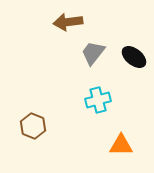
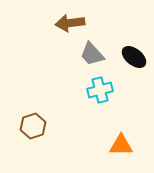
brown arrow: moved 2 px right, 1 px down
gray trapezoid: moved 1 px left, 1 px down; rotated 80 degrees counterclockwise
cyan cross: moved 2 px right, 10 px up
brown hexagon: rotated 20 degrees clockwise
